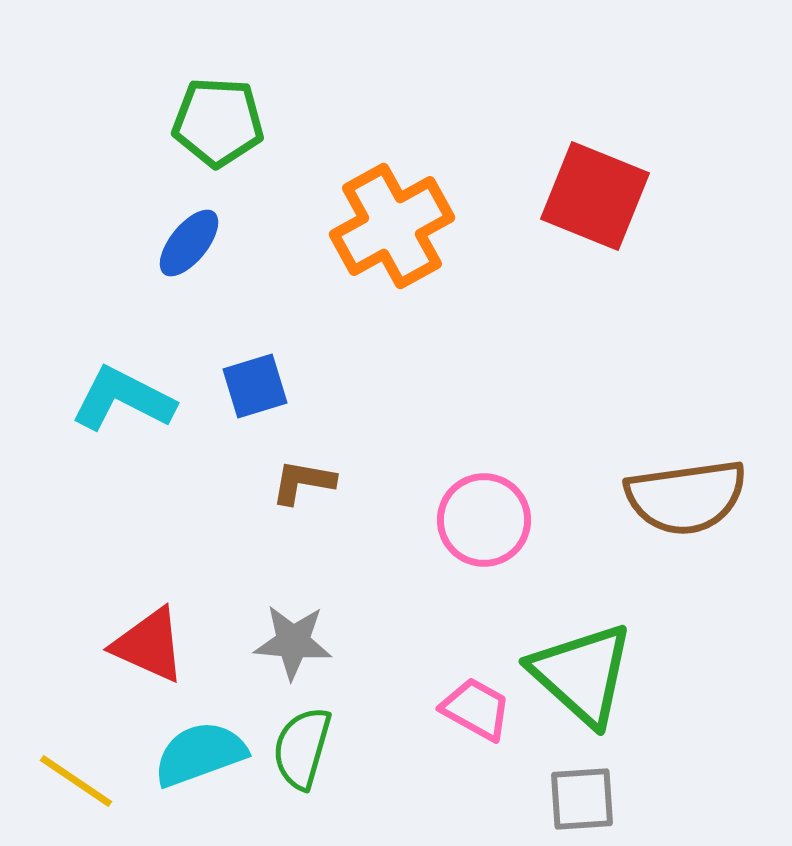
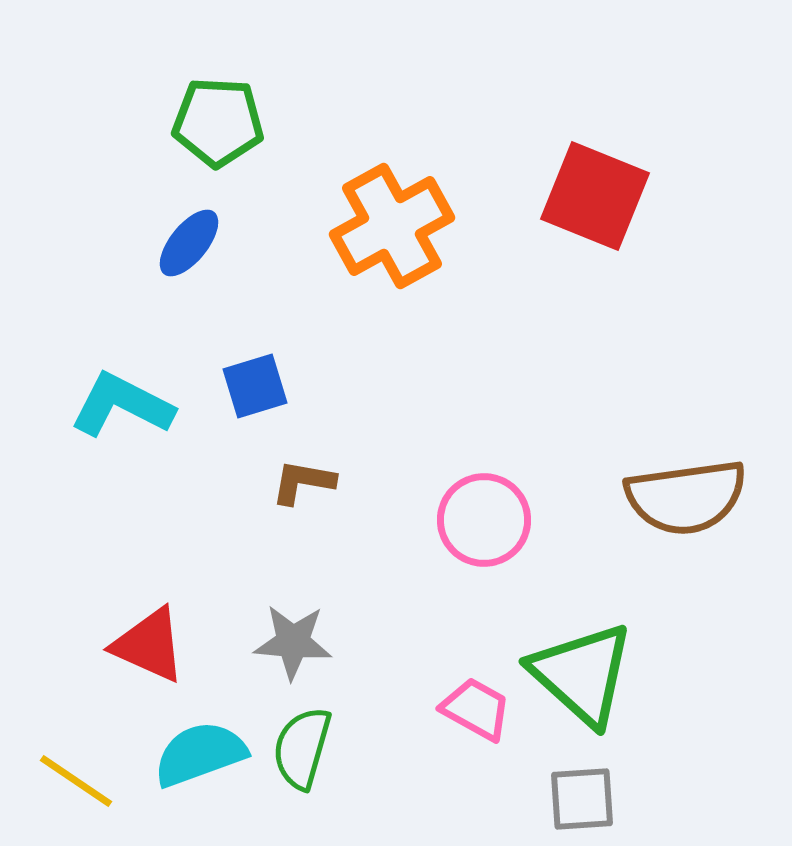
cyan L-shape: moved 1 px left, 6 px down
